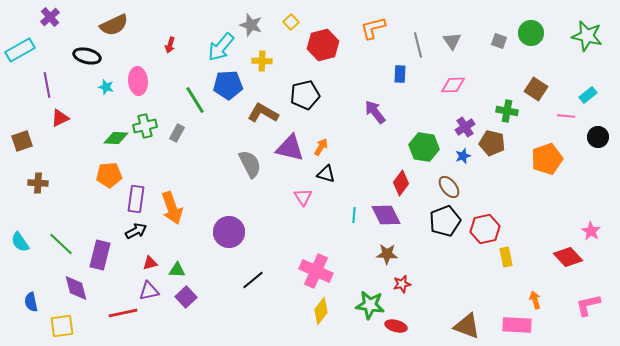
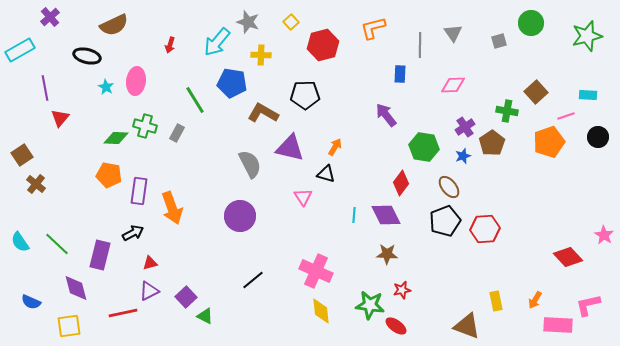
gray star at (251, 25): moved 3 px left, 3 px up
green circle at (531, 33): moved 10 px up
green star at (587, 36): rotated 28 degrees counterclockwise
gray triangle at (452, 41): moved 1 px right, 8 px up
gray square at (499, 41): rotated 35 degrees counterclockwise
gray line at (418, 45): moved 2 px right; rotated 15 degrees clockwise
cyan arrow at (221, 47): moved 4 px left, 5 px up
yellow cross at (262, 61): moved 1 px left, 6 px up
pink ellipse at (138, 81): moved 2 px left; rotated 12 degrees clockwise
purple line at (47, 85): moved 2 px left, 3 px down
blue pentagon at (228, 85): moved 4 px right, 2 px up; rotated 12 degrees clockwise
cyan star at (106, 87): rotated 14 degrees clockwise
brown square at (536, 89): moved 3 px down; rotated 15 degrees clockwise
black pentagon at (305, 95): rotated 12 degrees clockwise
cyan rectangle at (588, 95): rotated 42 degrees clockwise
purple arrow at (375, 112): moved 11 px right, 3 px down
pink line at (566, 116): rotated 24 degrees counterclockwise
red triangle at (60, 118): rotated 24 degrees counterclockwise
green cross at (145, 126): rotated 30 degrees clockwise
brown square at (22, 141): moved 14 px down; rotated 15 degrees counterclockwise
brown pentagon at (492, 143): rotated 25 degrees clockwise
orange arrow at (321, 147): moved 14 px right
orange pentagon at (547, 159): moved 2 px right, 17 px up
orange pentagon at (109, 175): rotated 15 degrees clockwise
brown cross at (38, 183): moved 2 px left, 1 px down; rotated 36 degrees clockwise
purple rectangle at (136, 199): moved 3 px right, 8 px up
red hexagon at (485, 229): rotated 8 degrees clockwise
black arrow at (136, 231): moved 3 px left, 2 px down
pink star at (591, 231): moved 13 px right, 4 px down
purple circle at (229, 232): moved 11 px right, 16 px up
green line at (61, 244): moved 4 px left
yellow rectangle at (506, 257): moved 10 px left, 44 px down
green triangle at (177, 270): moved 28 px right, 46 px down; rotated 24 degrees clockwise
red star at (402, 284): moved 6 px down
purple triangle at (149, 291): rotated 15 degrees counterclockwise
orange arrow at (535, 300): rotated 132 degrees counterclockwise
blue semicircle at (31, 302): rotated 54 degrees counterclockwise
yellow diamond at (321, 311): rotated 44 degrees counterclockwise
pink rectangle at (517, 325): moved 41 px right
yellow square at (62, 326): moved 7 px right
red ellipse at (396, 326): rotated 20 degrees clockwise
